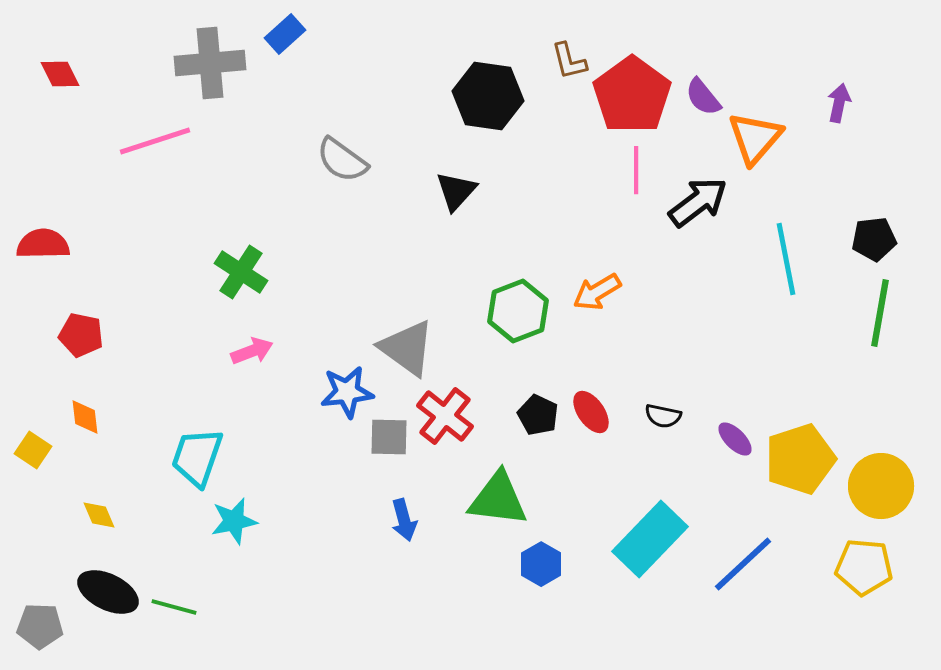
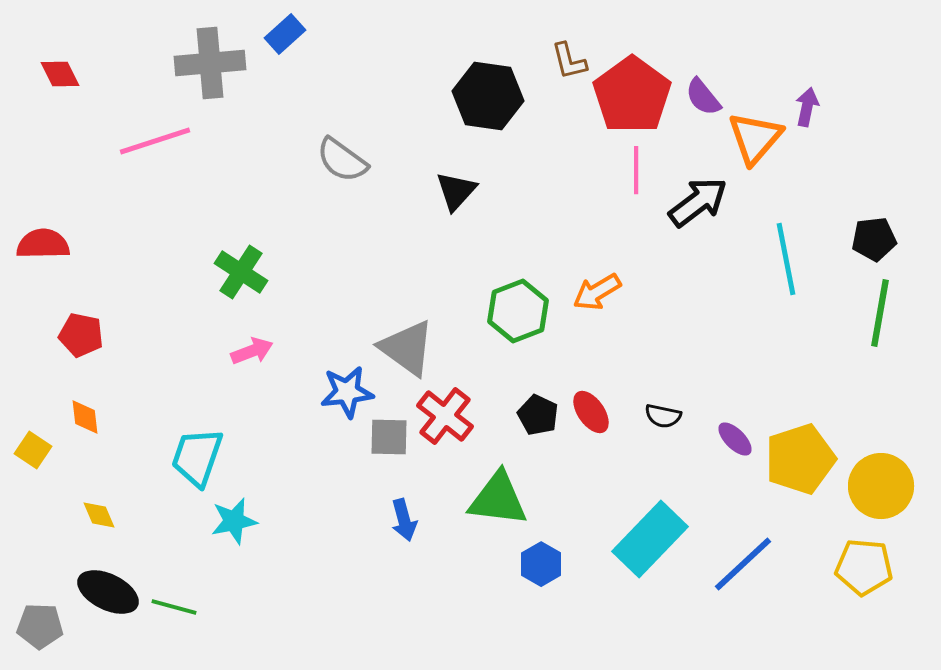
purple arrow at (839, 103): moved 32 px left, 4 px down
